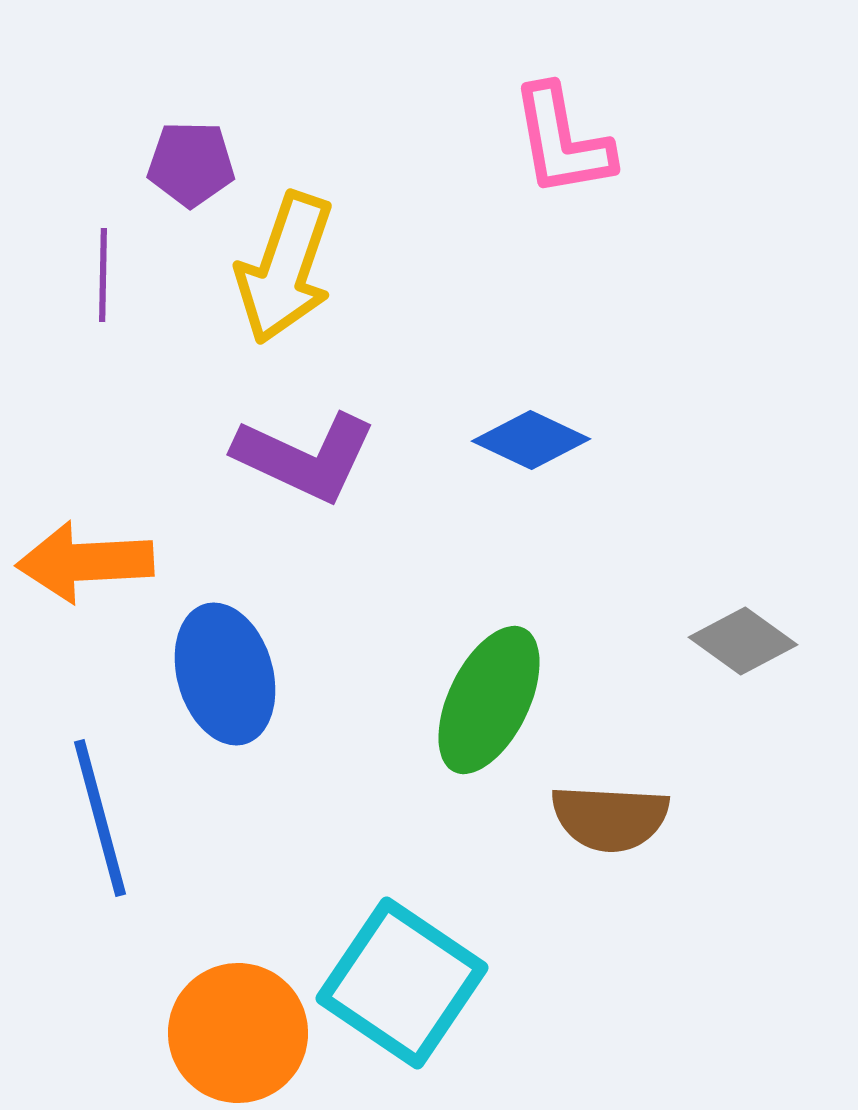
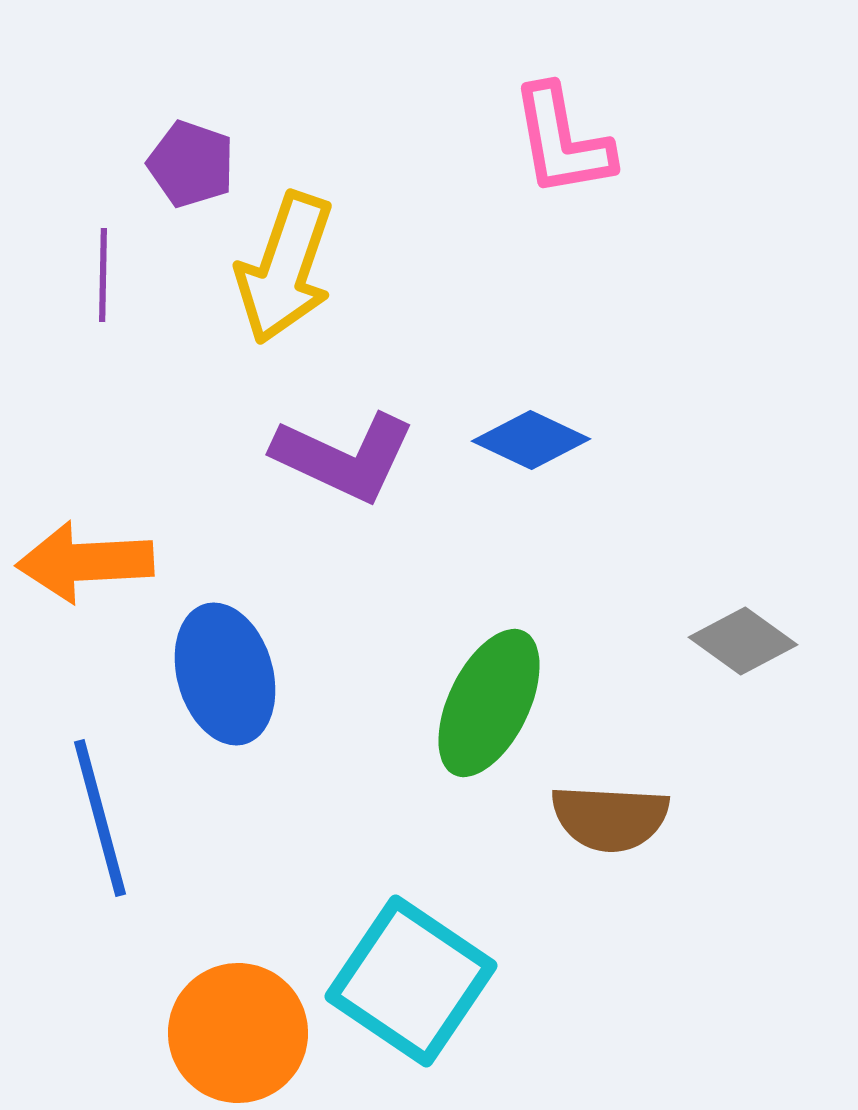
purple pentagon: rotated 18 degrees clockwise
purple L-shape: moved 39 px right
green ellipse: moved 3 px down
cyan square: moved 9 px right, 2 px up
